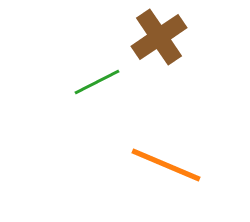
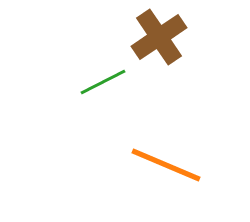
green line: moved 6 px right
